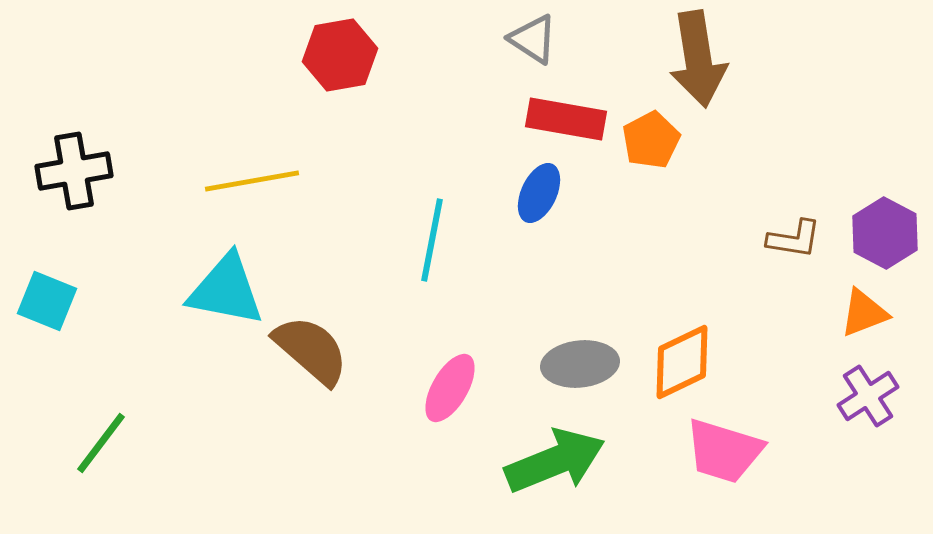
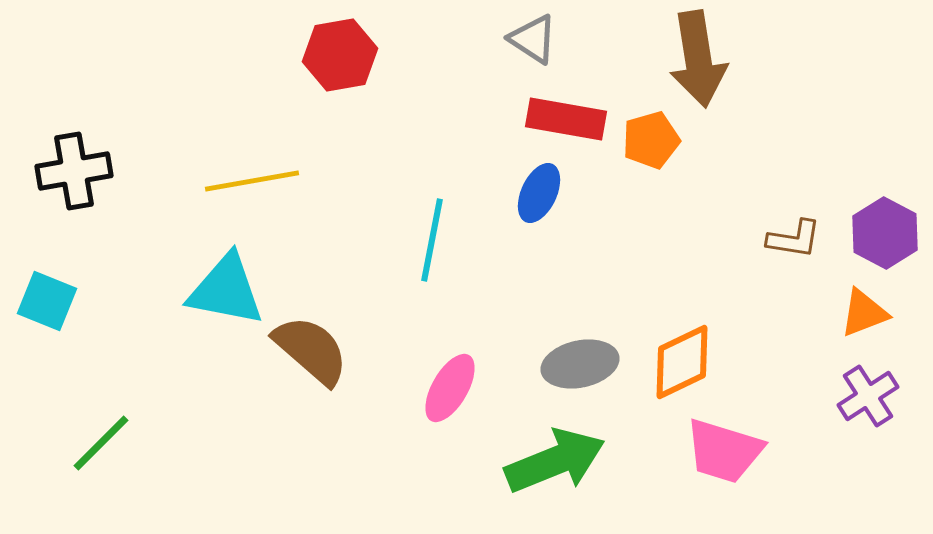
orange pentagon: rotated 12 degrees clockwise
gray ellipse: rotated 6 degrees counterclockwise
green line: rotated 8 degrees clockwise
